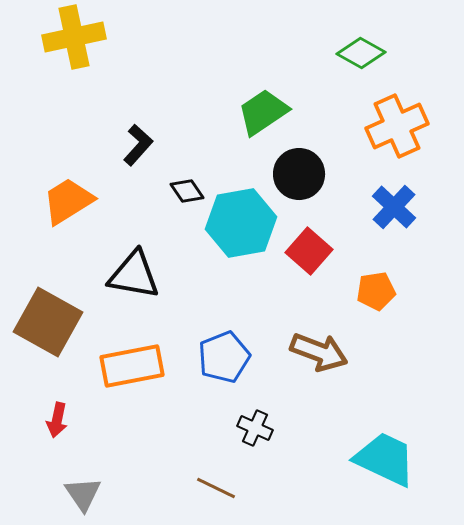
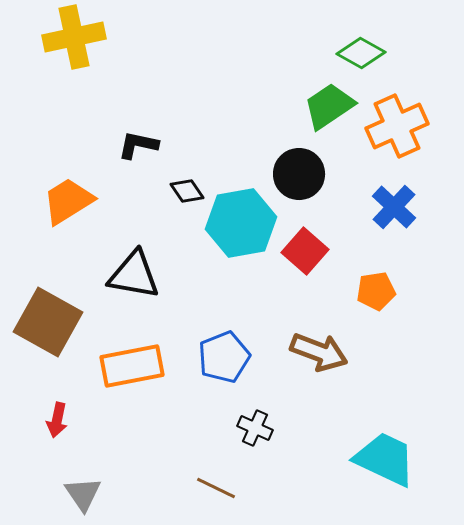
green trapezoid: moved 66 px right, 6 px up
black L-shape: rotated 120 degrees counterclockwise
red square: moved 4 px left
